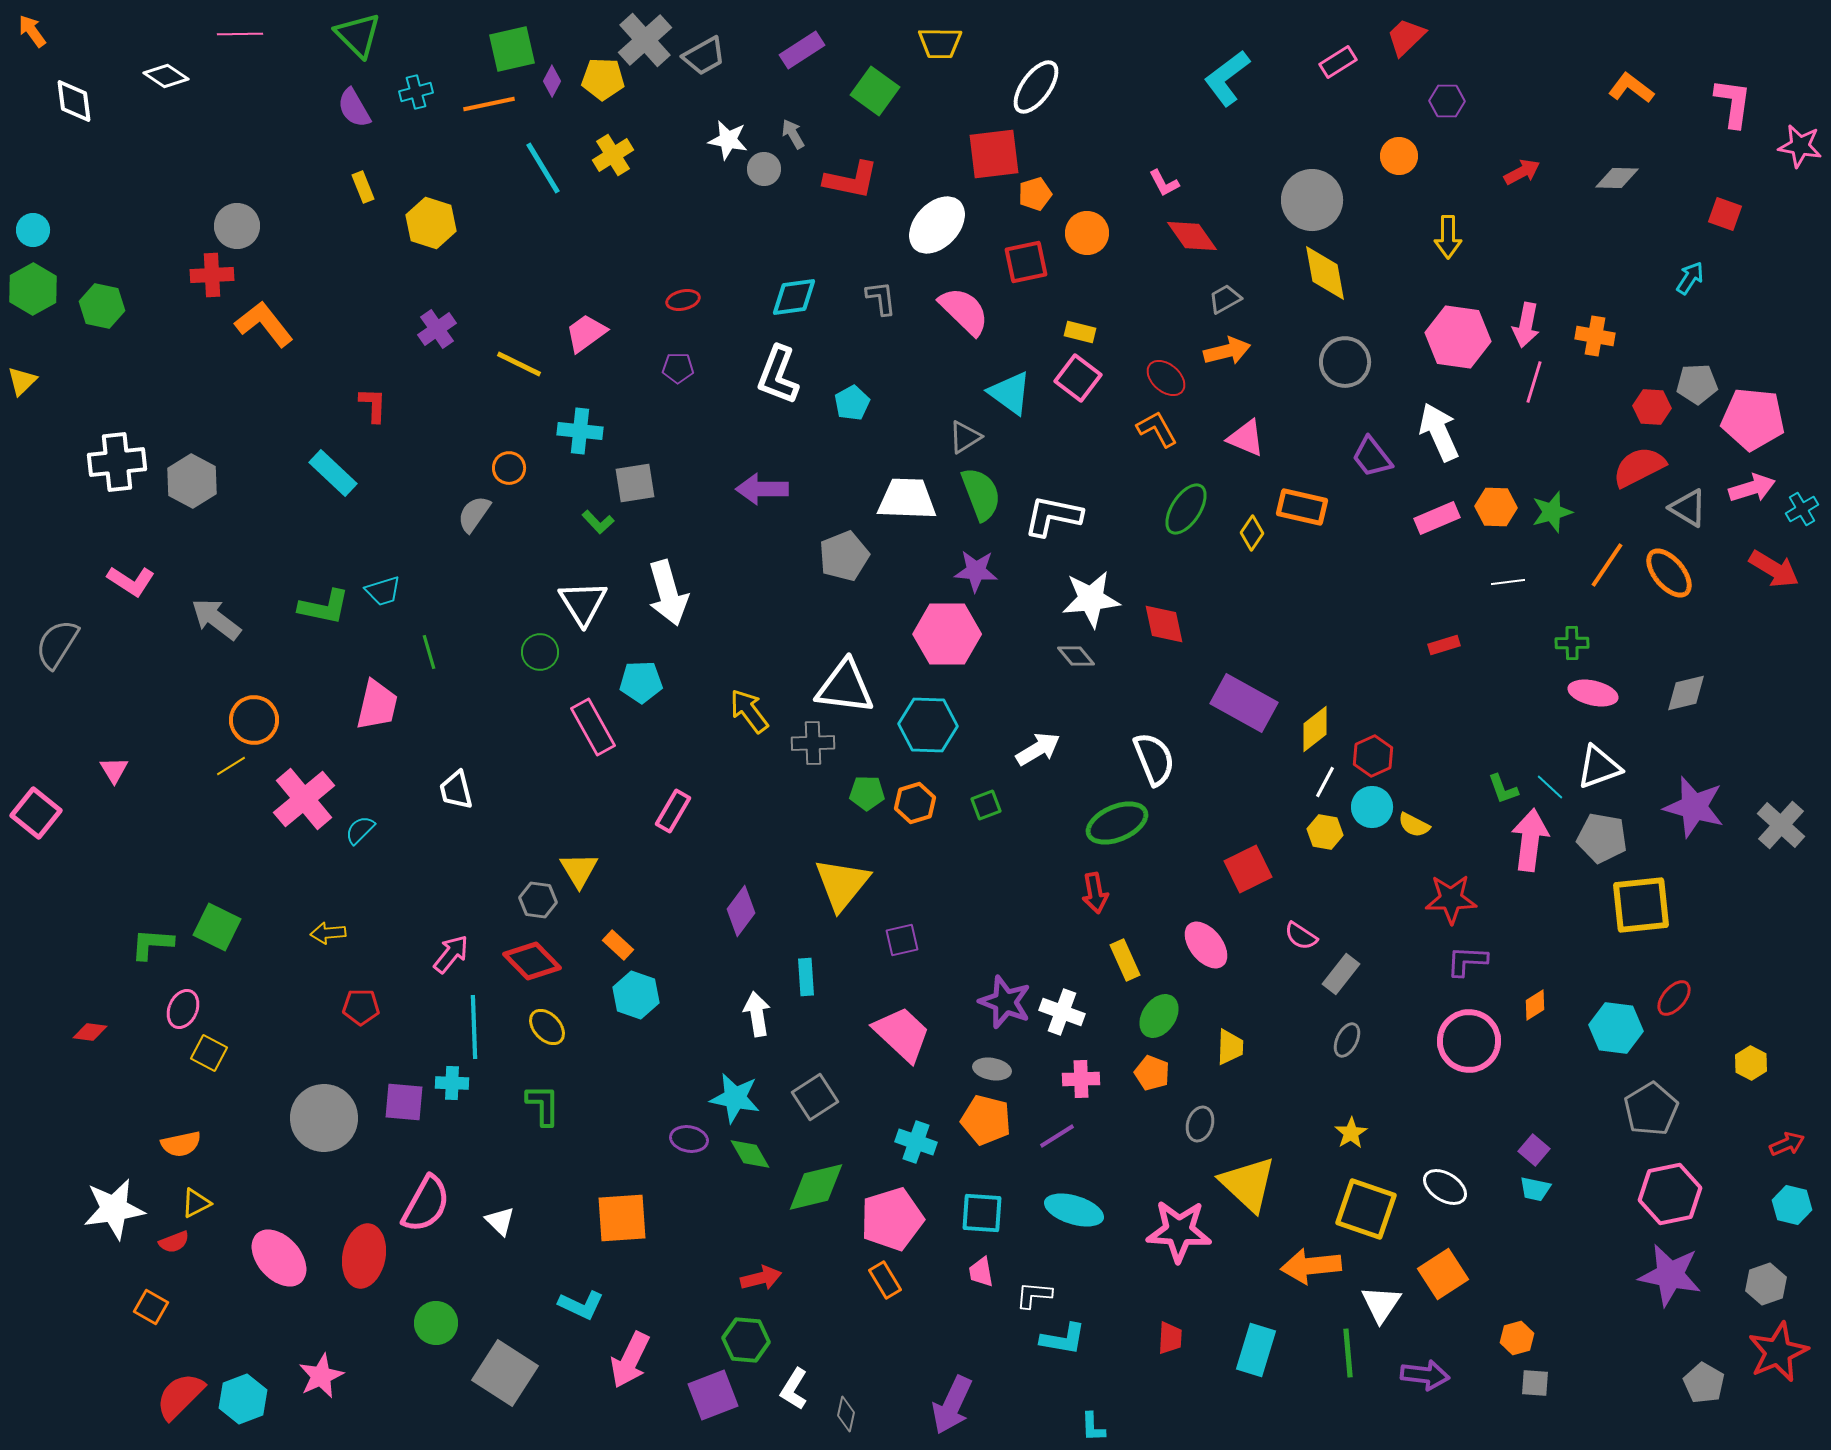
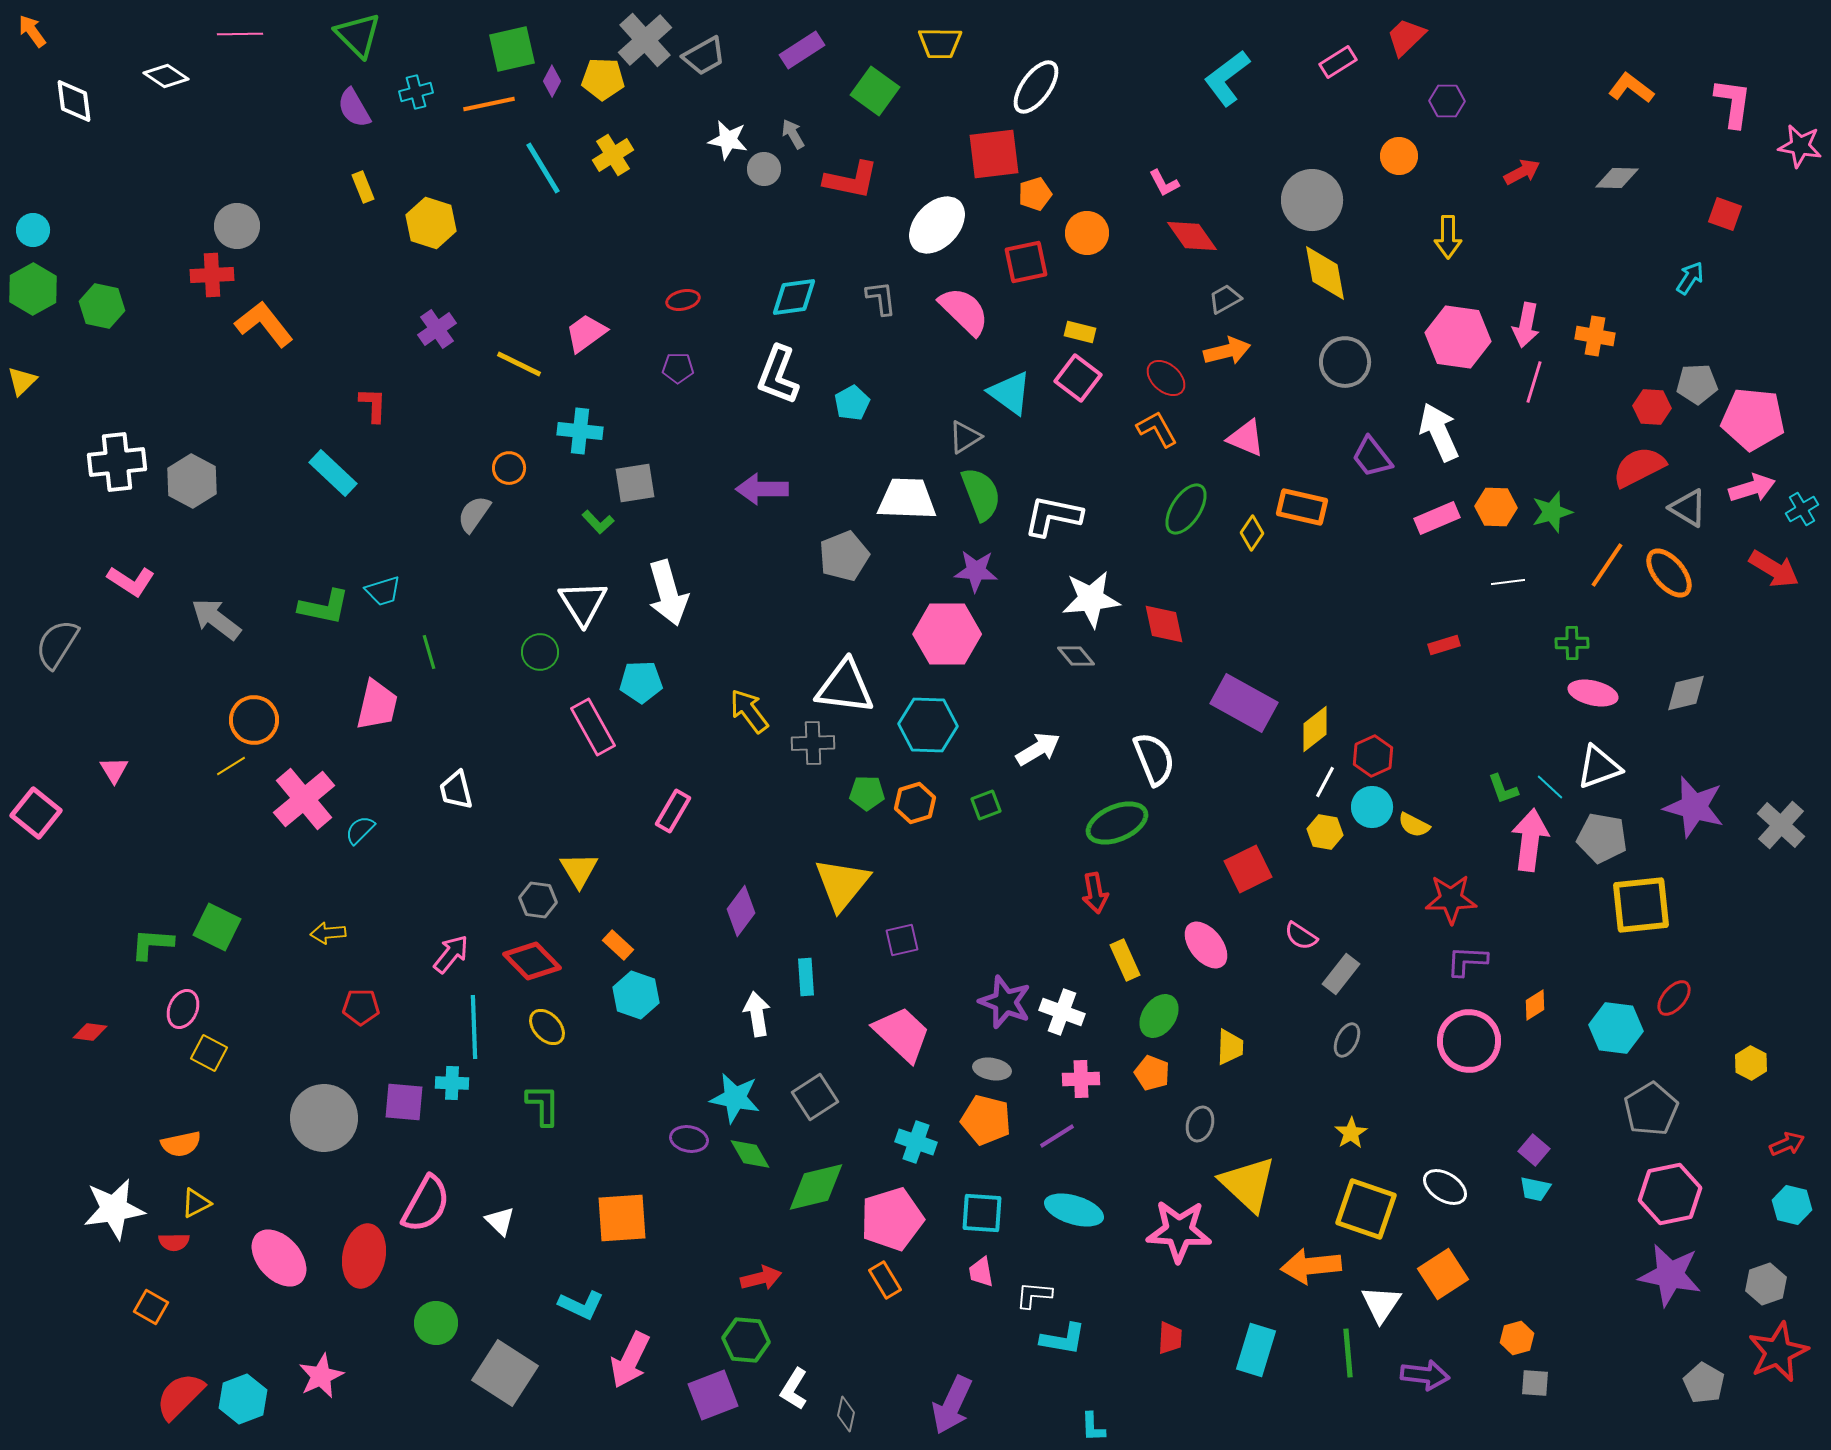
red semicircle at (174, 1242): rotated 20 degrees clockwise
